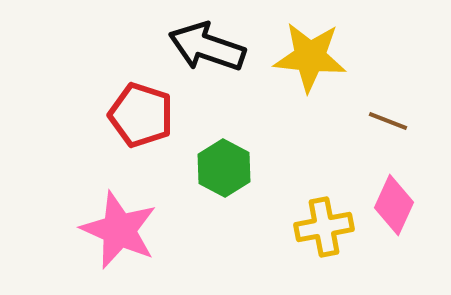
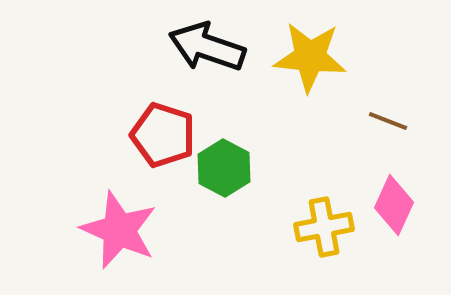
red pentagon: moved 22 px right, 20 px down
